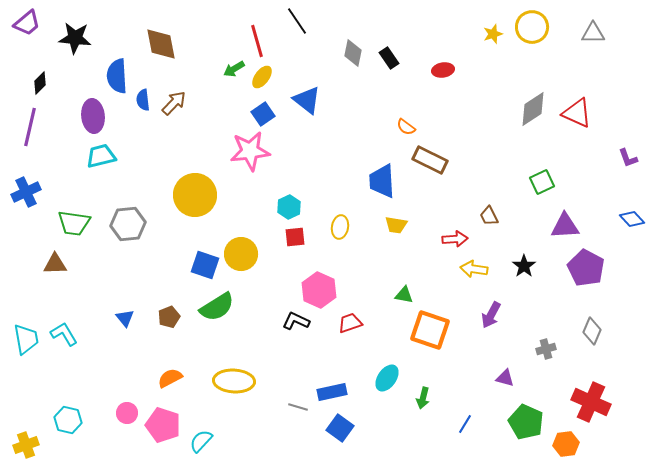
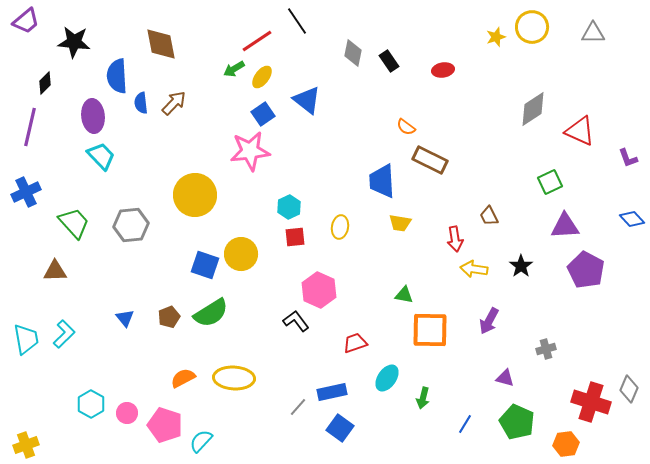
purple trapezoid at (27, 23): moved 1 px left, 2 px up
yellow star at (493, 34): moved 3 px right, 3 px down
black star at (75, 38): moved 1 px left, 4 px down
red line at (257, 41): rotated 72 degrees clockwise
black rectangle at (389, 58): moved 3 px down
black diamond at (40, 83): moved 5 px right
blue semicircle at (143, 100): moved 2 px left, 3 px down
red triangle at (577, 113): moved 3 px right, 18 px down
cyan trapezoid at (101, 156): rotated 60 degrees clockwise
green square at (542, 182): moved 8 px right
green trapezoid at (74, 223): rotated 140 degrees counterclockwise
gray hexagon at (128, 224): moved 3 px right, 1 px down
yellow trapezoid at (396, 225): moved 4 px right, 2 px up
red arrow at (455, 239): rotated 85 degrees clockwise
brown triangle at (55, 264): moved 7 px down
black star at (524, 266): moved 3 px left
purple pentagon at (586, 268): moved 2 px down
green semicircle at (217, 307): moved 6 px left, 6 px down
purple arrow at (491, 315): moved 2 px left, 6 px down
black L-shape at (296, 321): rotated 28 degrees clockwise
red trapezoid at (350, 323): moved 5 px right, 20 px down
orange square at (430, 330): rotated 18 degrees counterclockwise
gray diamond at (592, 331): moved 37 px right, 58 px down
cyan L-shape at (64, 334): rotated 76 degrees clockwise
orange semicircle at (170, 378): moved 13 px right
yellow ellipse at (234, 381): moved 3 px up
red cross at (591, 402): rotated 6 degrees counterclockwise
gray line at (298, 407): rotated 66 degrees counterclockwise
cyan hexagon at (68, 420): moved 23 px right, 16 px up; rotated 16 degrees clockwise
green pentagon at (526, 422): moved 9 px left
pink pentagon at (163, 425): moved 2 px right
